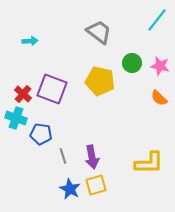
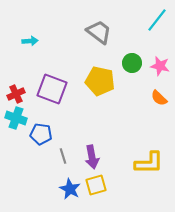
red cross: moved 7 px left; rotated 24 degrees clockwise
